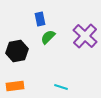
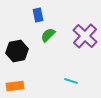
blue rectangle: moved 2 px left, 4 px up
green semicircle: moved 2 px up
cyan line: moved 10 px right, 6 px up
